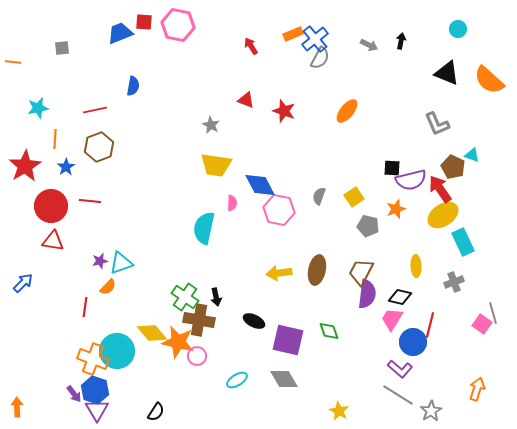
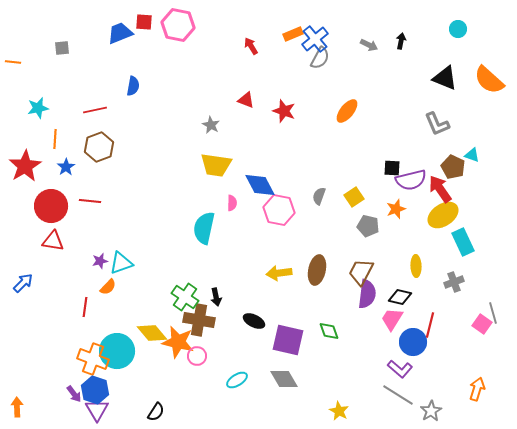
black triangle at (447, 73): moved 2 px left, 5 px down
